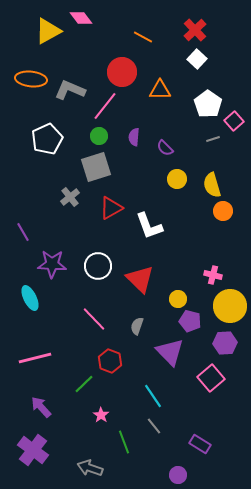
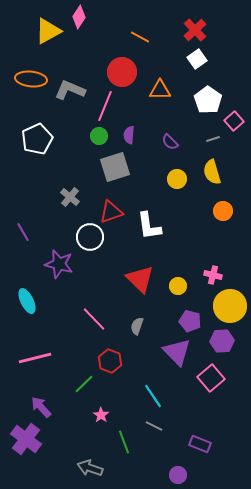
pink diamond at (81, 18): moved 2 px left, 1 px up; rotated 70 degrees clockwise
orange line at (143, 37): moved 3 px left
white square at (197, 59): rotated 12 degrees clockwise
white pentagon at (208, 104): moved 4 px up
pink line at (105, 106): rotated 16 degrees counterclockwise
purple semicircle at (134, 137): moved 5 px left, 2 px up
white pentagon at (47, 139): moved 10 px left
purple semicircle at (165, 148): moved 5 px right, 6 px up
gray square at (96, 167): moved 19 px right
yellow semicircle at (212, 185): moved 13 px up
gray cross at (70, 197): rotated 12 degrees counterclockwise
red triangle at (111, 208): moved 4 px down; rotated 10 degrees clockwise
white L-shape at (149, 226): rotated 12 degrees clockwise
purple star at (52, 264): moved 7 px right; rotated 12 degrees clockwise
white circle at (98, 266): moved 8 px left, 29 px up
cyan ellipse at (30, 298): moved 3 px left, 3 px down
yellow circle at (178, 299): moved 13 px up
purple hexagon at (225, 343): moved 3 px left, 2 px up
purple triangle at (170, 352): moved 7 px right
gray line at (154, 426): rotated 24 degrees counterclockwise
purple rectangle at (200, 444): rotated 10 degrees counterclockwise
purple cross at (33, 450): moved 7 px left, 11 px up
